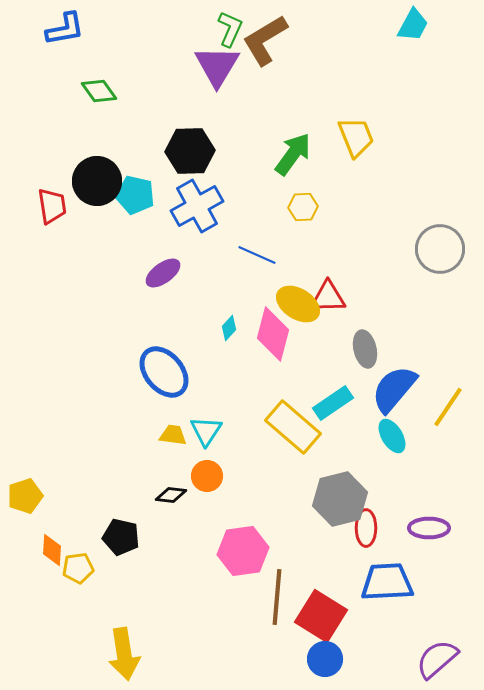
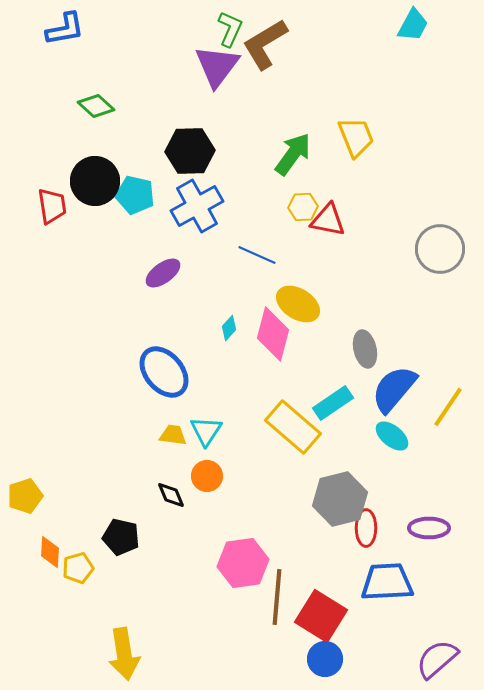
brown L-shape at (265, 40): moved 4 px down
purple triangle at (217, 66): rotated 6 degrees clockwise
green diamond at (99, 91): moved 3 px left, 15 px down; rotated 12 degrees counterclockwise
black circle at (97, 181): moved 2 px left
red triangle at (328, 297): moved 77 px up; rotated 12 degrees clockwise
cyan ellipse at (392, 436): rotated 20 degrees counterclockwise
black diamond at (171, 495): rotated 60 degrees clockwise
orange diamond at (52, 550): moved 2 px left, 2 px down
pink hexagon at (243, 551): moved 12 px down
yellow pentagon at (78, 568): rotated 8 degrees counterclockwise
